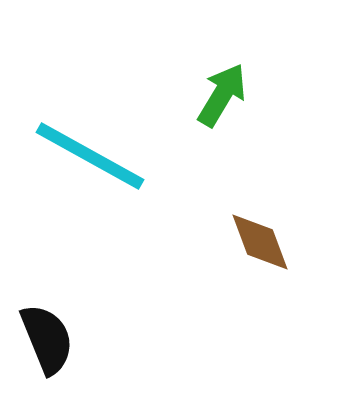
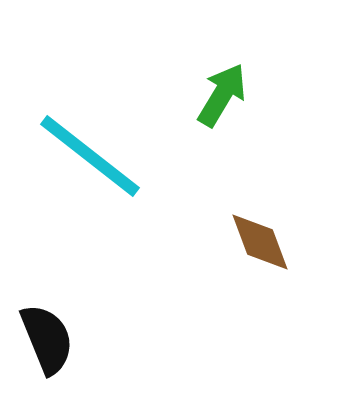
cyan line: rotated 9 degrees clockwise
